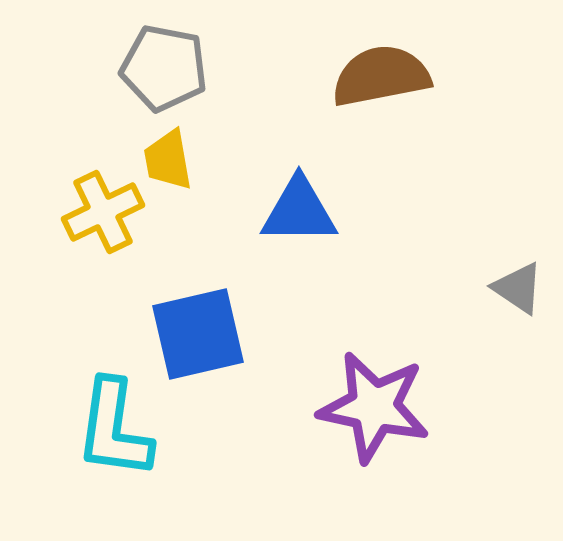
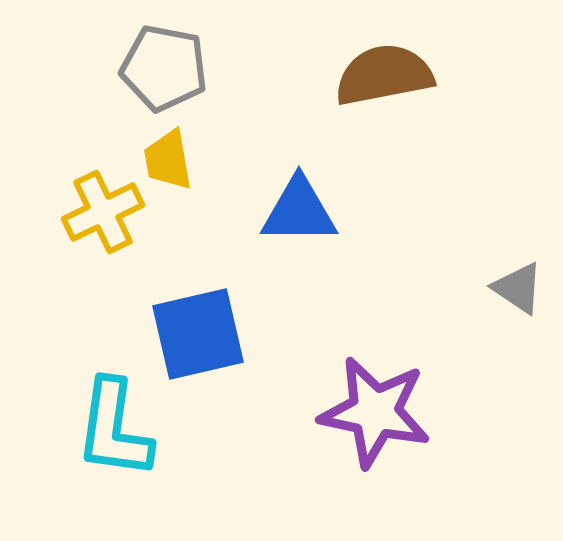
brown semicircle: moved 3 px right, 1 px up
purple star: moved 1 px right, 5 px down
